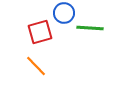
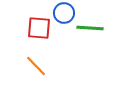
red square: moved 1 px left, 4 px up; rotated 20 degrees clockwise
